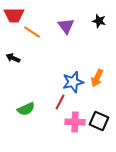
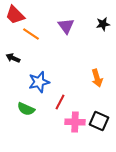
red trapezoid: moved 1 px right; rotated 45 degrees clockwise
black star: moved 4 px right, 3 px down; rotated 24 degrees counterclockwise
orange line: moved 1 px left, 2 px down
orange arrow: rotated 42 degrees counterclockwise
blue star: moved 34 px left
green semicircle: rotated 48 degrees clockwise
